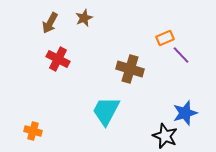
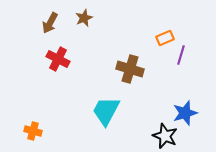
purple line: rotated 60 degrees clockwise
